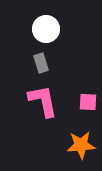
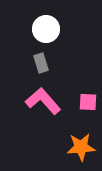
pink L-shape: rotated 30 degrees counterclockwise
orange star: moved 2 px down
